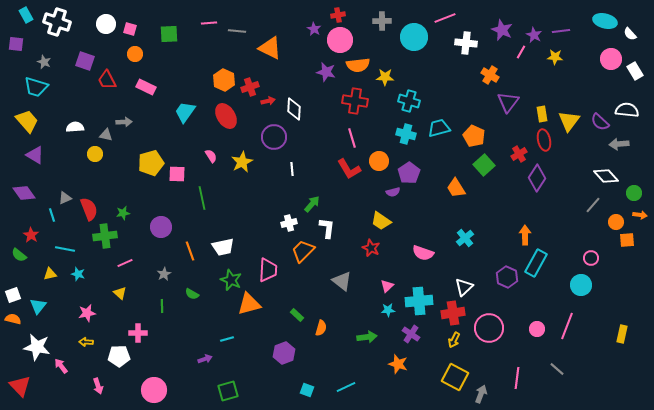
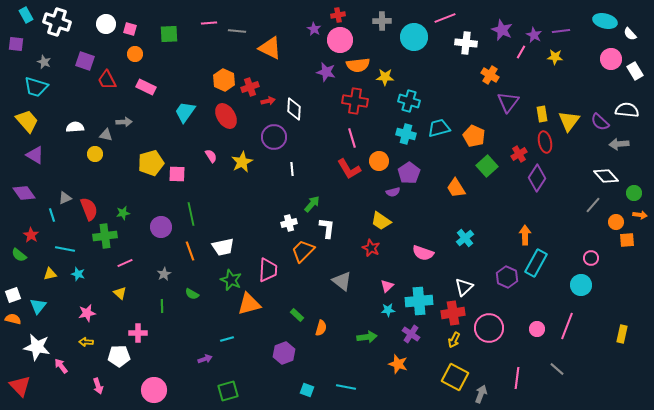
red ellipse at (544, 140): moved 1 px right, 2 px down
green square at (484, 165): moved 3 px right, 1 px down
green line at (202, 198): moved 11 px left, 16 px down
cyan line at (346, 387): rotated 36 degrees clockwise
